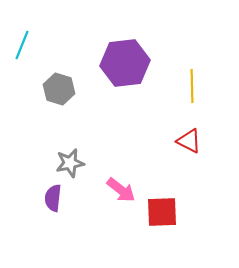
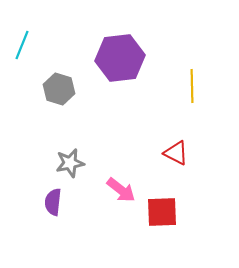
purple hexagon: moved 5 px left, 5 px up
red triangle: moved 13 px left, 12 px down
purple semicircle: moved 4 px down
